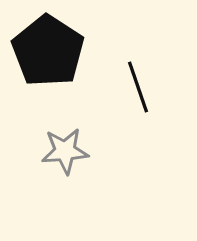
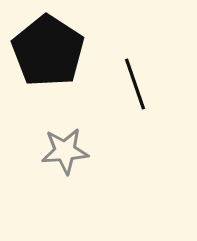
black line: moved 3 px left, 3 px up
